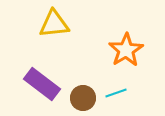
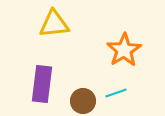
orange star: moved 2 px left
purple rectangle: rotated 60 degrees clockwise
brown circle: moved 3 px down
